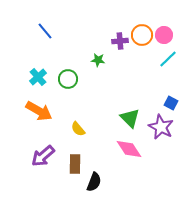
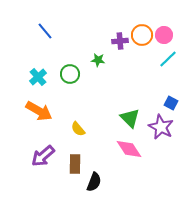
green circle: moved 2 px right, 5 px up
